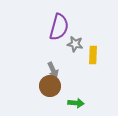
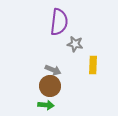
purple semicircle: moved 5 px up; rotated 8 degrees counterclockwise
yellow rectangle: moved 10 px down
gray arrow: rotated 42 degrees counterclockwise
green arrow: moved 30 px left, 2 px down
